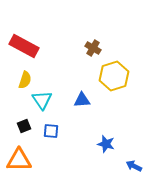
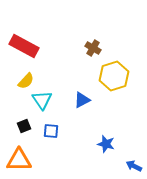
yellow semicircle: moved 1 px right, 1 px down; rotated 24 degrees clockwise
blue triangle: rotated 24 degrees counterclockwise
